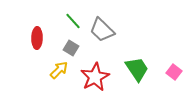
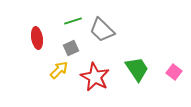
green line: rotated 66 degrees counterclockwise
red ellipse: rotated 10 degrees counterclockwise
gray square: rotated 35 degrees clockwise
red star: rotated 16 degrees counterclockwise
